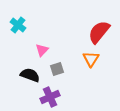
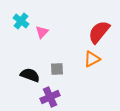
cyan cross: moved 3 px right, 4 px up
pink triangle: moved 18 px up
orange triangle: moved 1 px right; rotated 30 degrees clockwise
gray square: rotated 16 degrees clockwise
